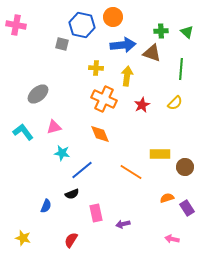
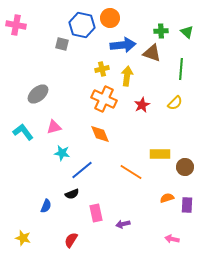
orange circle: moved 3 px left, 1 px down
yellow cross: moved 6 px right, 1 px down; rotated 16 degrees counterclockwise
purple rectangle: moved 3 px up; rotated 35 degrees clockwise
